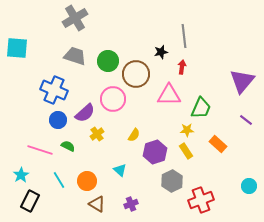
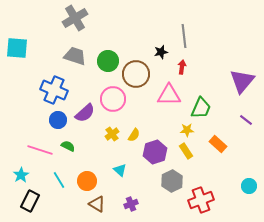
yellow cross: moved 15 px right
